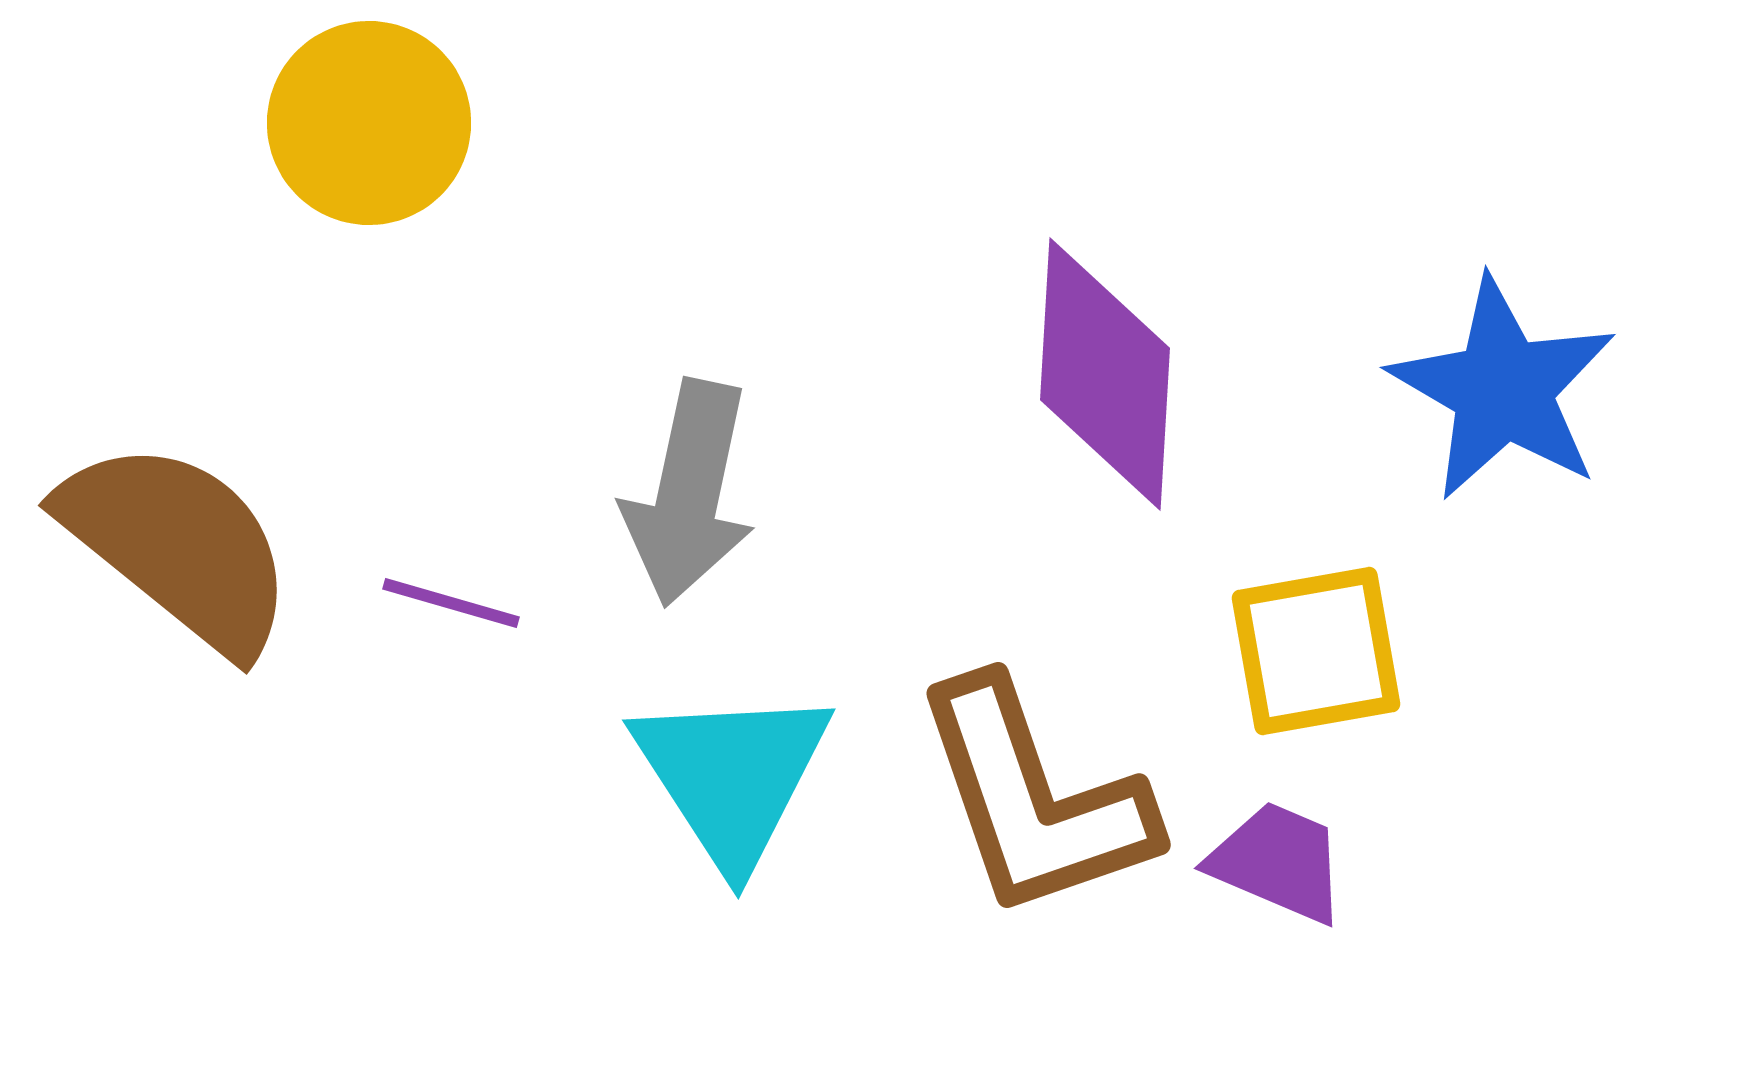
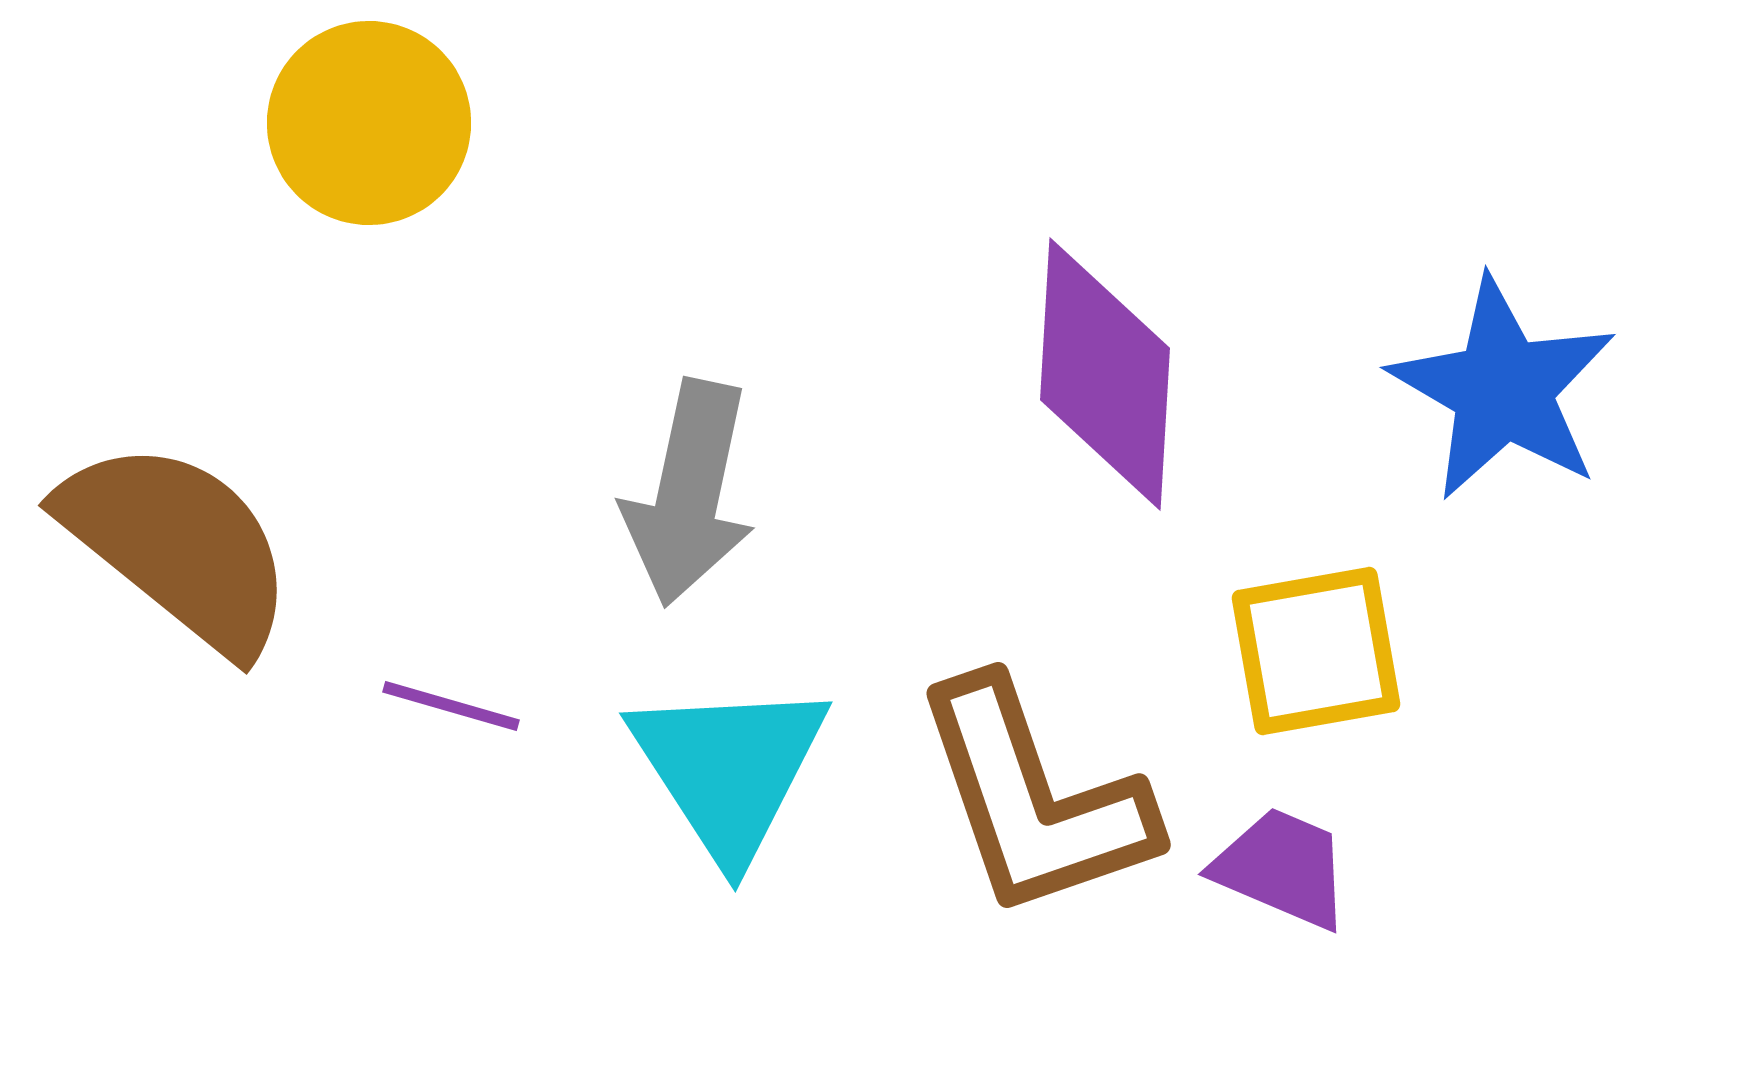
purple line: moved 103 px down
cyan triangle: moved 3 px left, 7 px up
purple trapezoid: moved 4 px right, 6 px down
